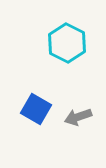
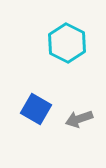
gray arrow: moved 1 px right, 2 px down
